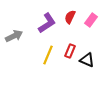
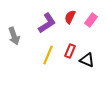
gray arrow: rotated 96 degrees clockwise
